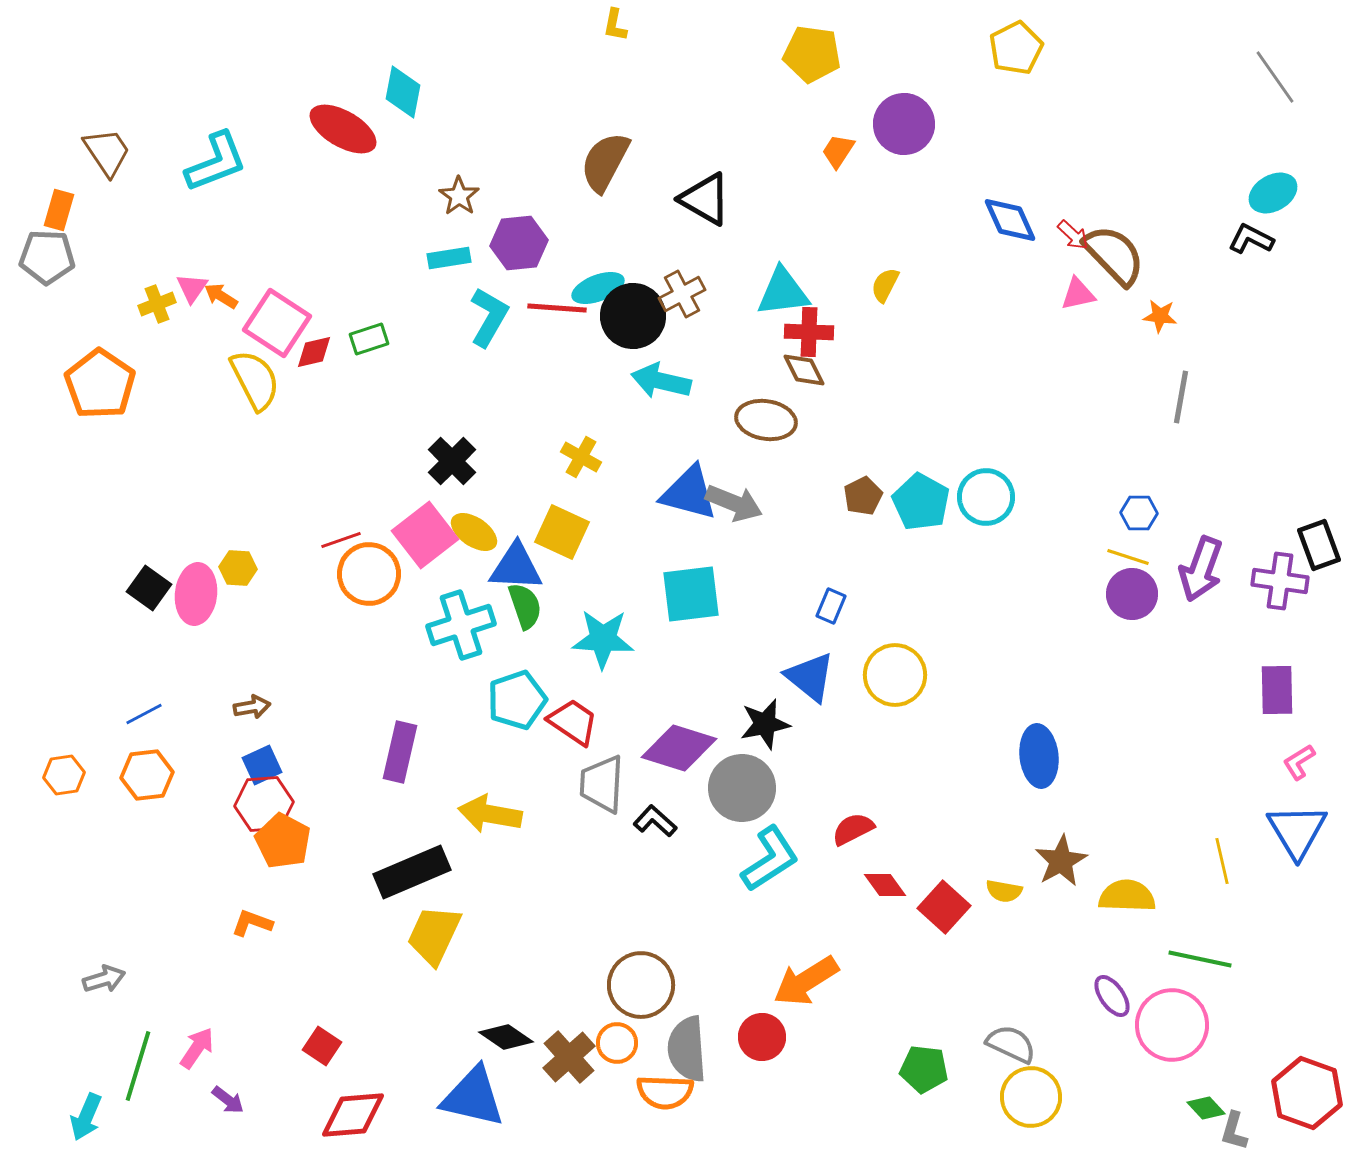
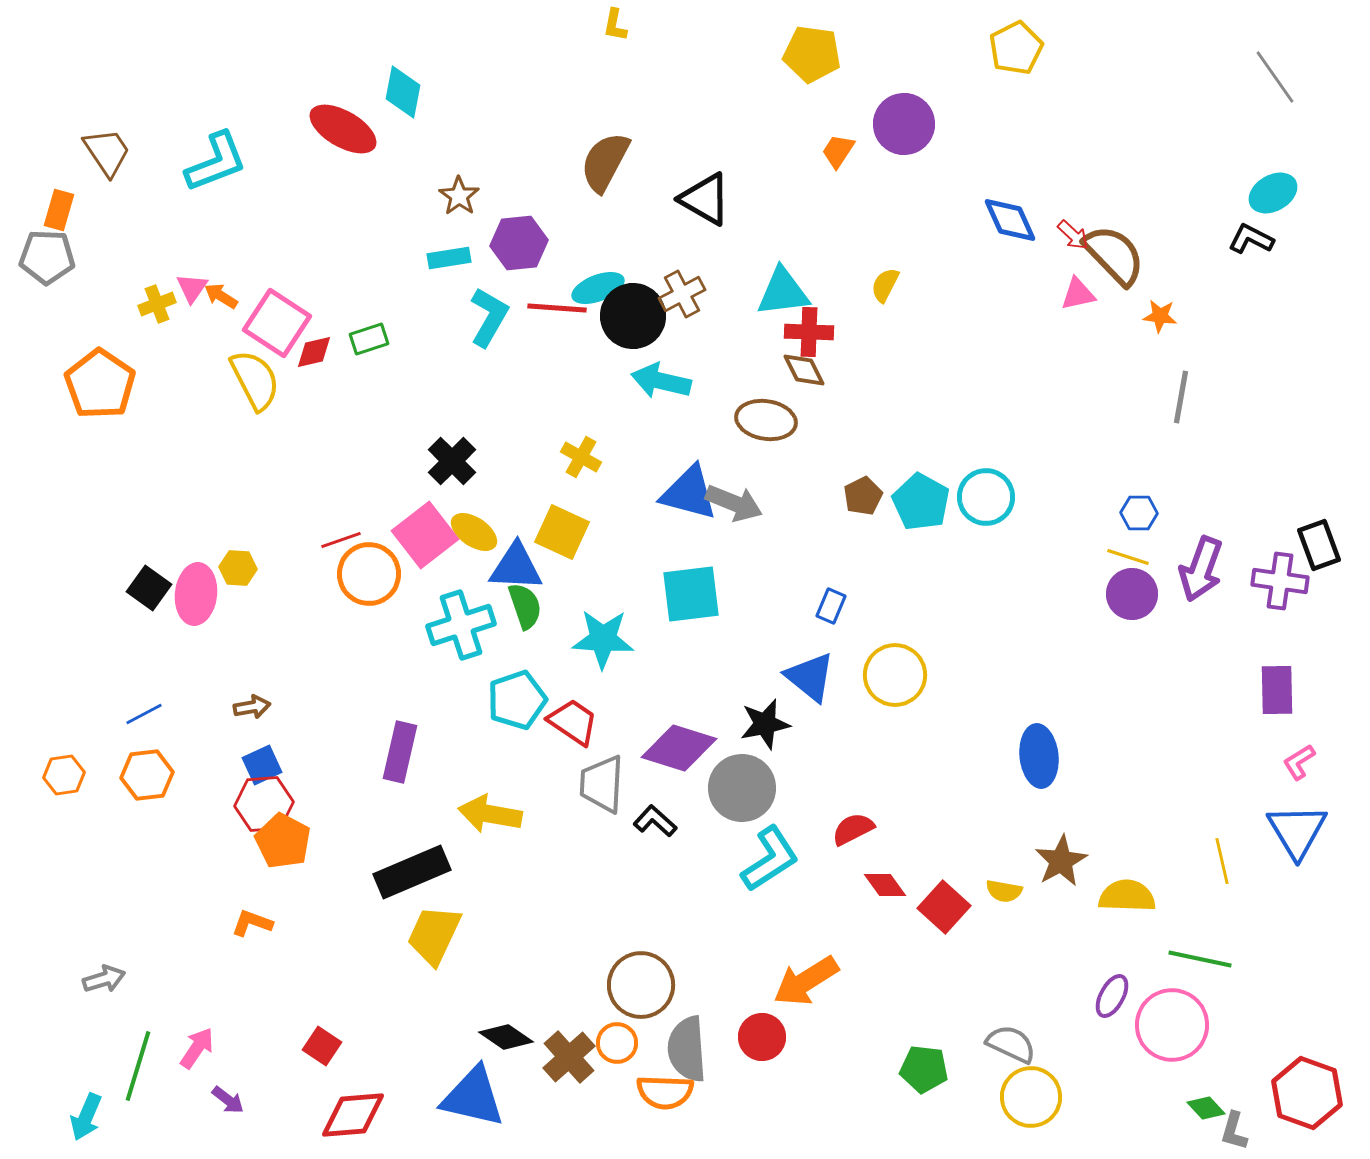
purple ellipse at (1112, 996): rotated 63 degrees clockwise
